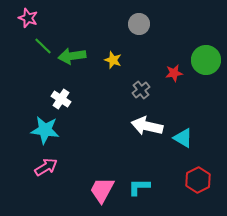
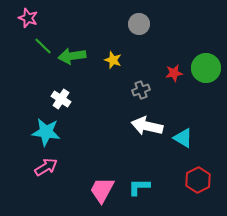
green circle: moved 8 px down
gray cross: rotated 18 degrees clockwise
cyan star: moved 1 px right, 2 px down
